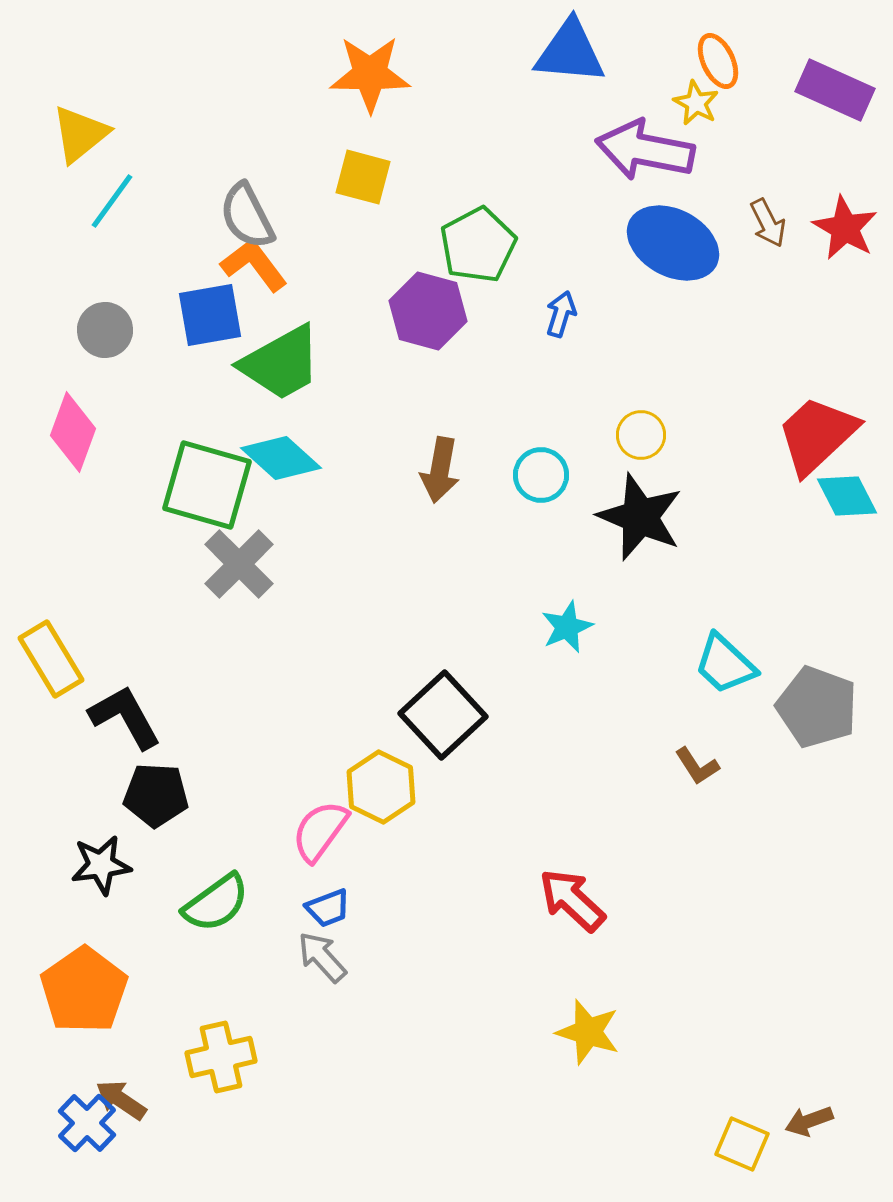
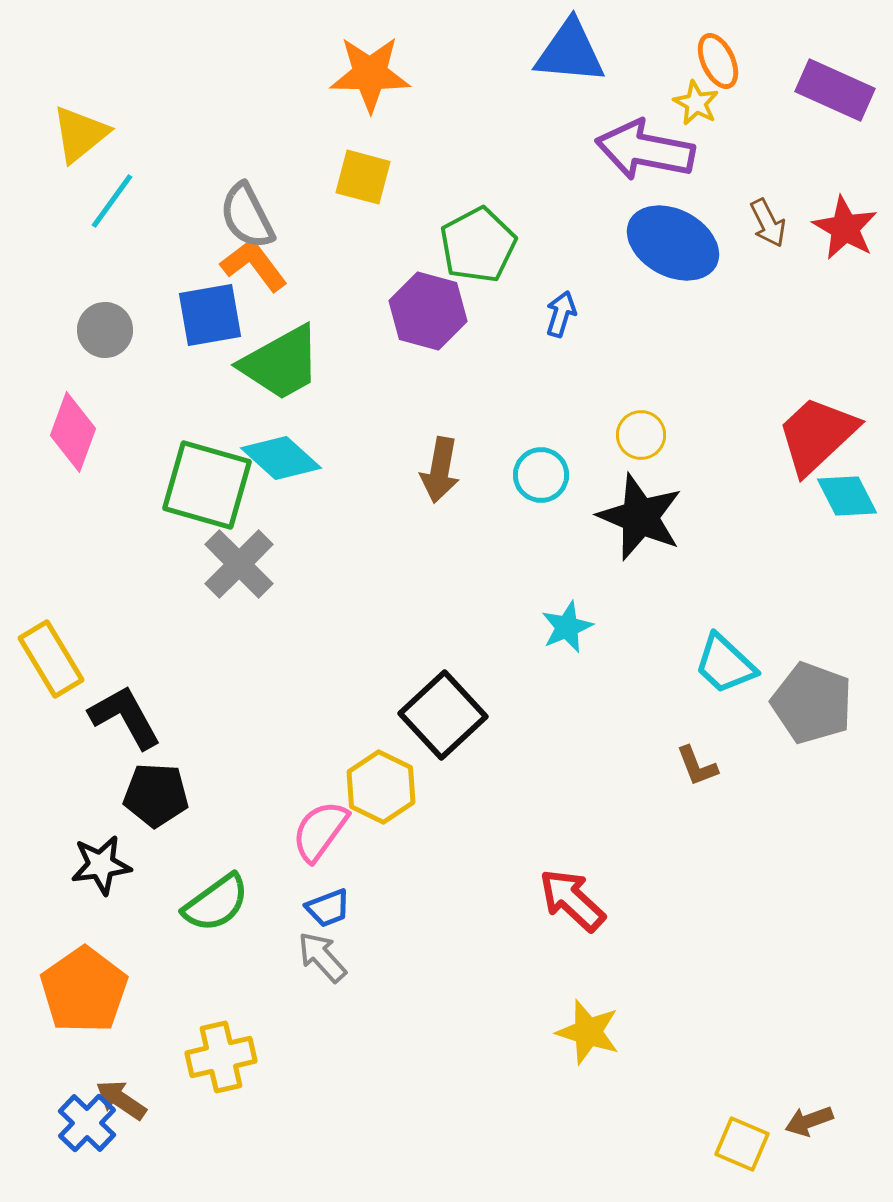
gray pentagon at (817, 707): moved 5 px left, 4 px up
brown L-shape at (697, 766): rotated 12 degrees clockwise
